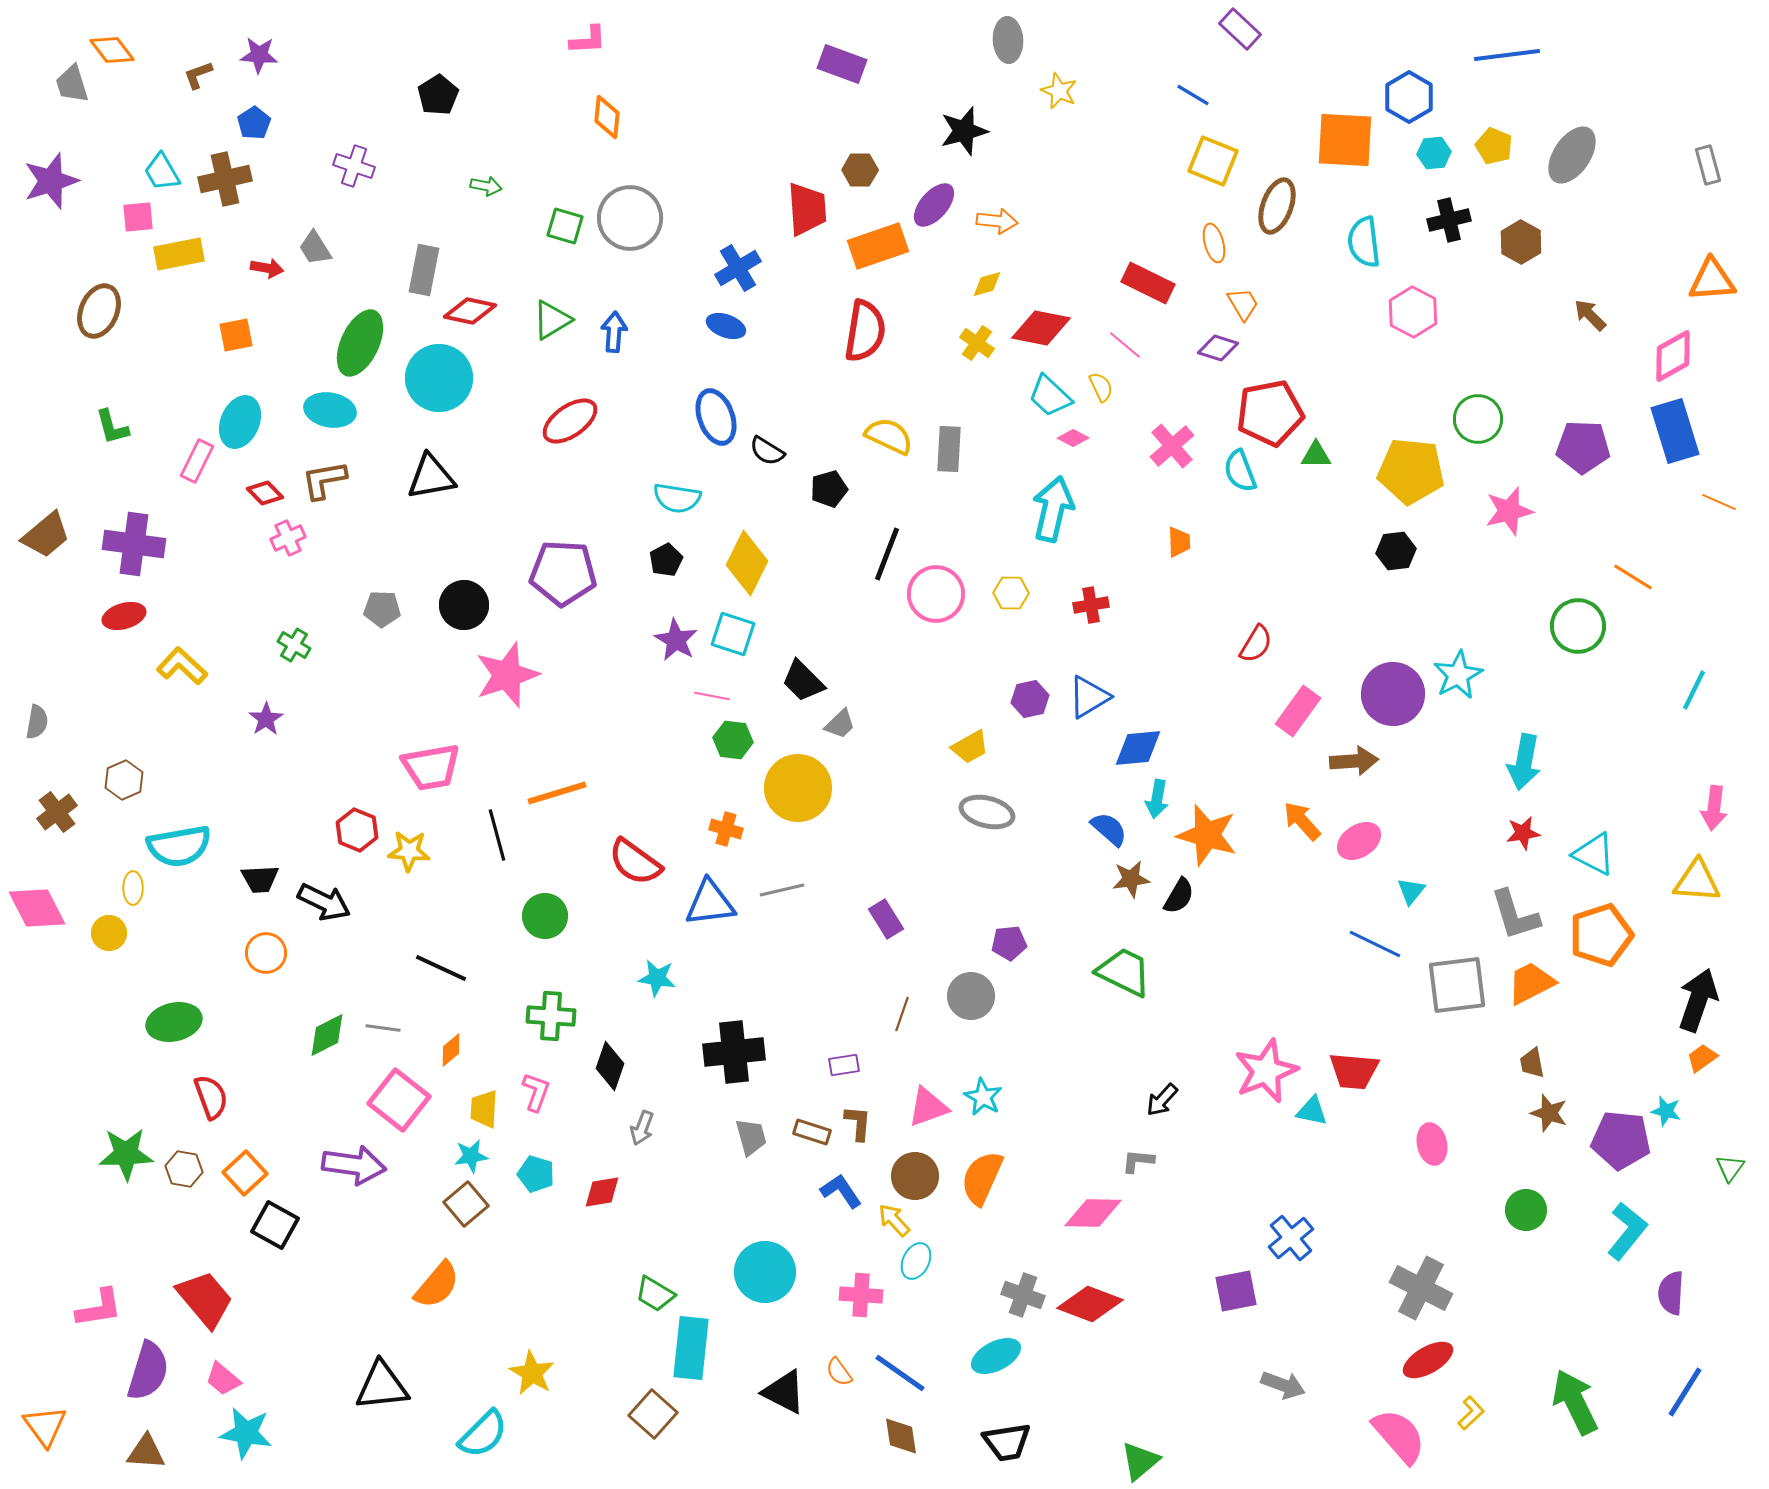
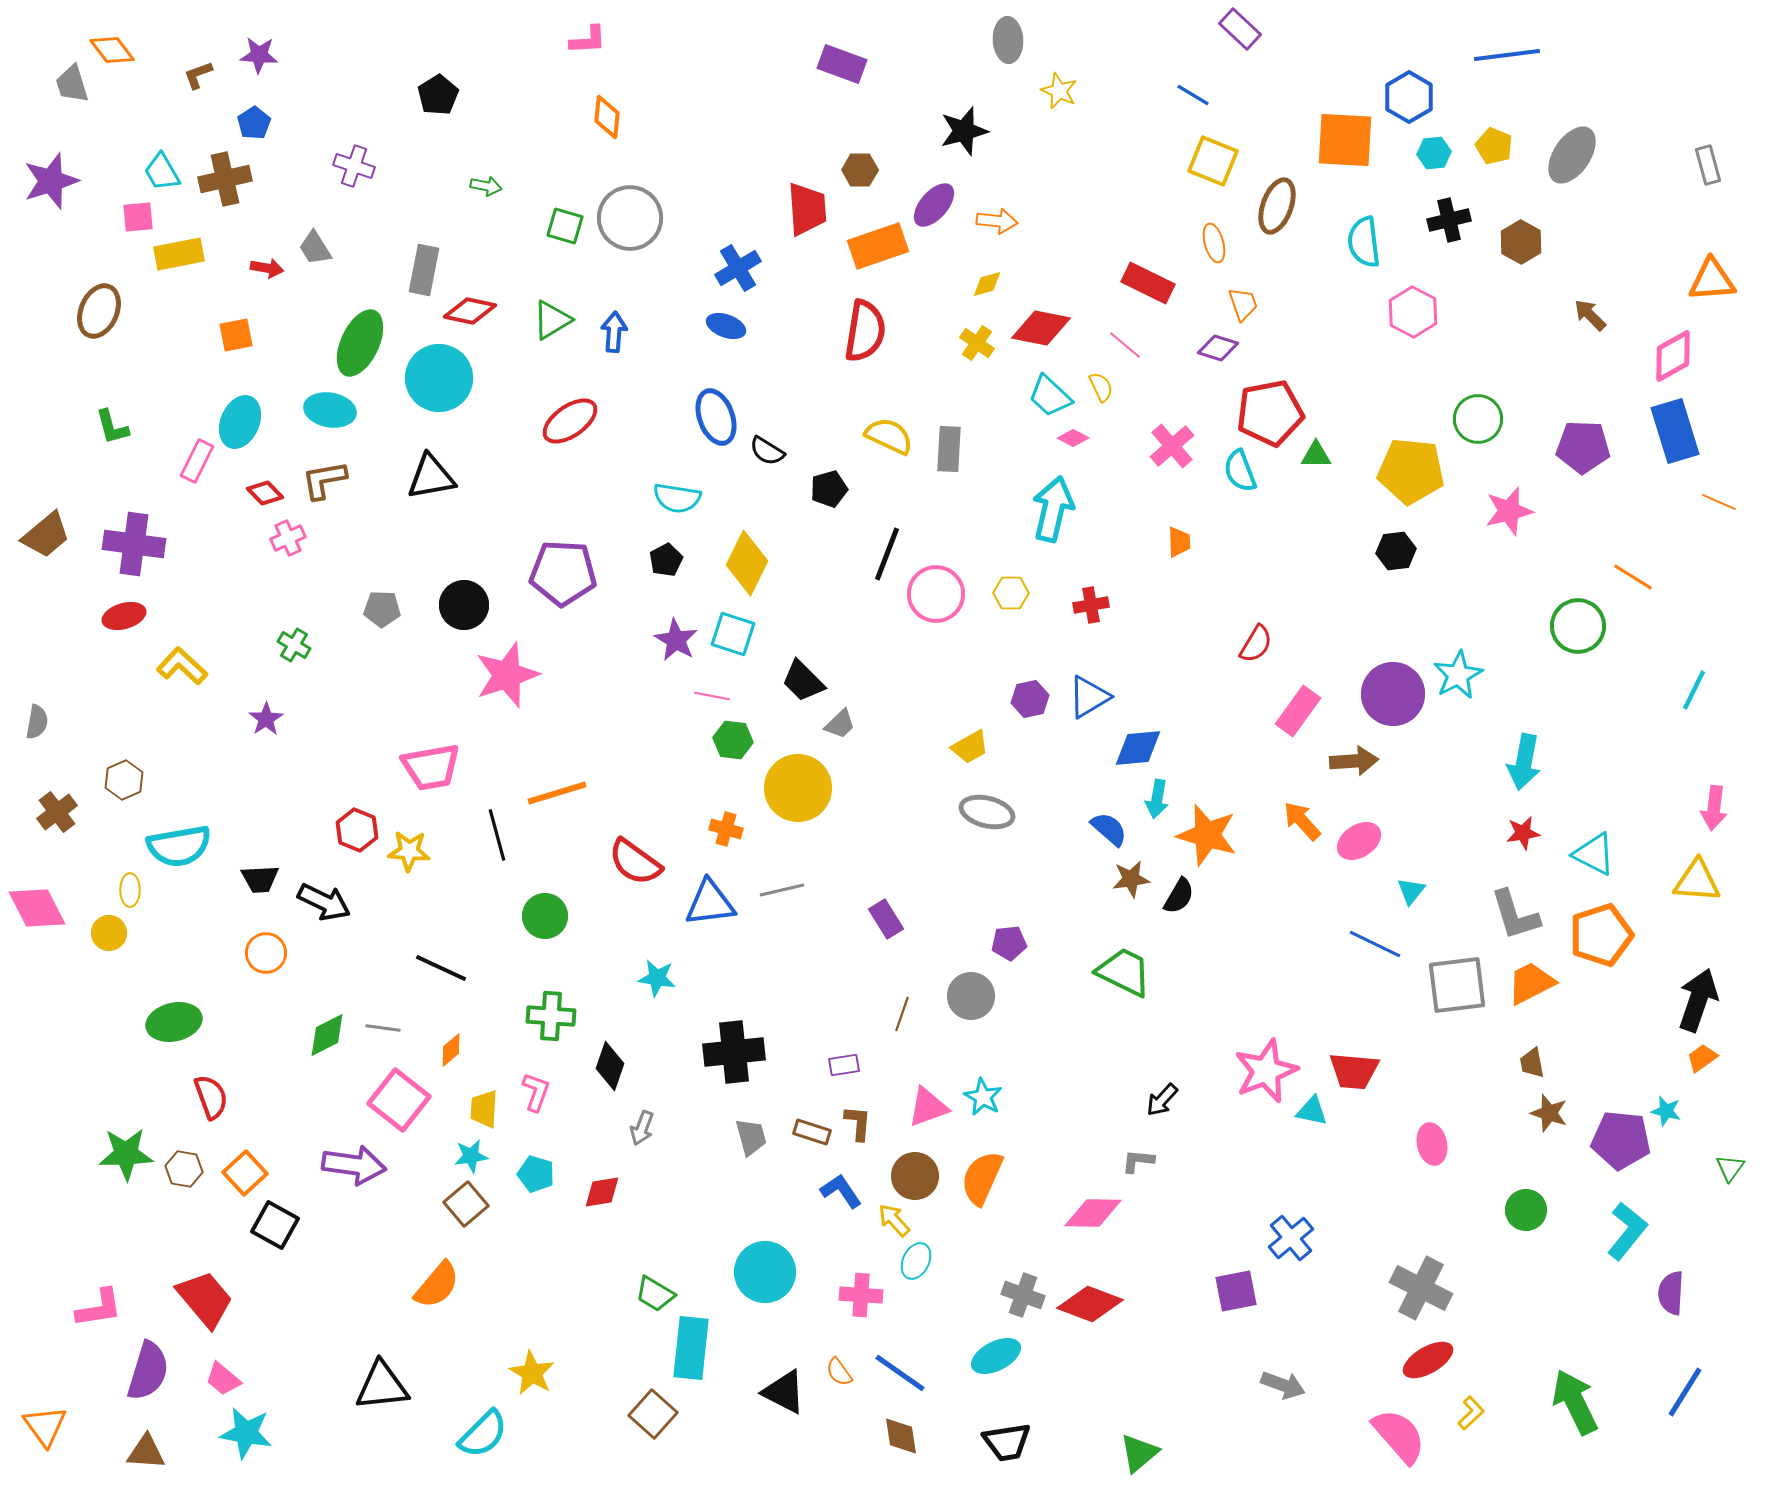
orange trapezoid at (1243, 304): rotated 12 degrees clockwise
yellow ellipse at (133, 888): moved 3 px left, 2 px down
green triangle at (1140, 1461): moved 1 px left, 8 px up
